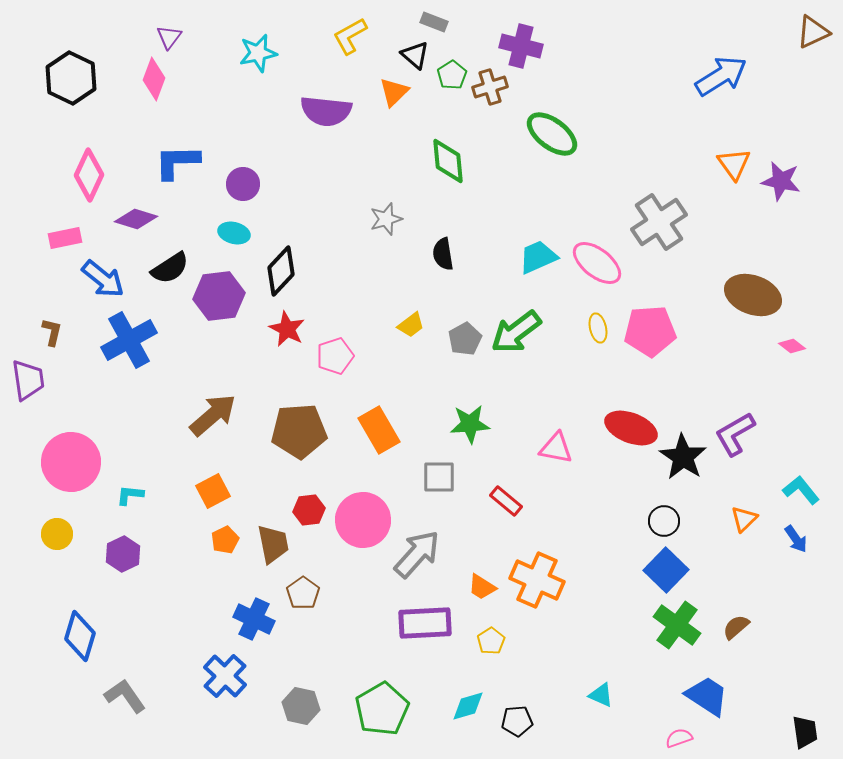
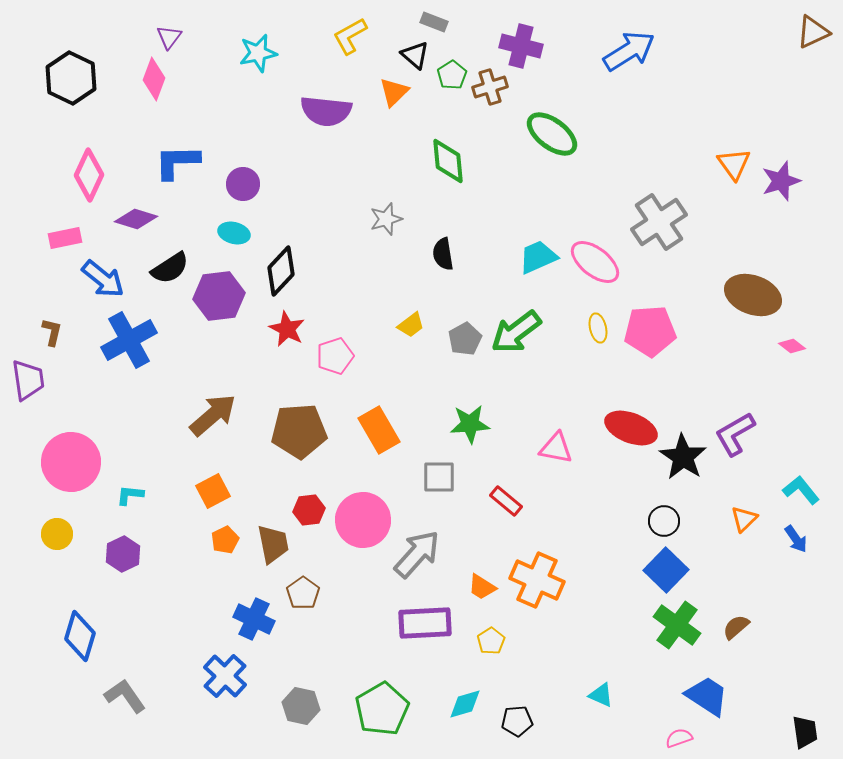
blue arrow at (721, 76): moved 92 px left, 25 px up
purple star at (781, 181): rotated 30 degrees counterclockwise
pink ellipse at (597, 263): moved 2 px left, 1 px up
cyan diamond at (468, 706): moved 3 px left, 2 px up
